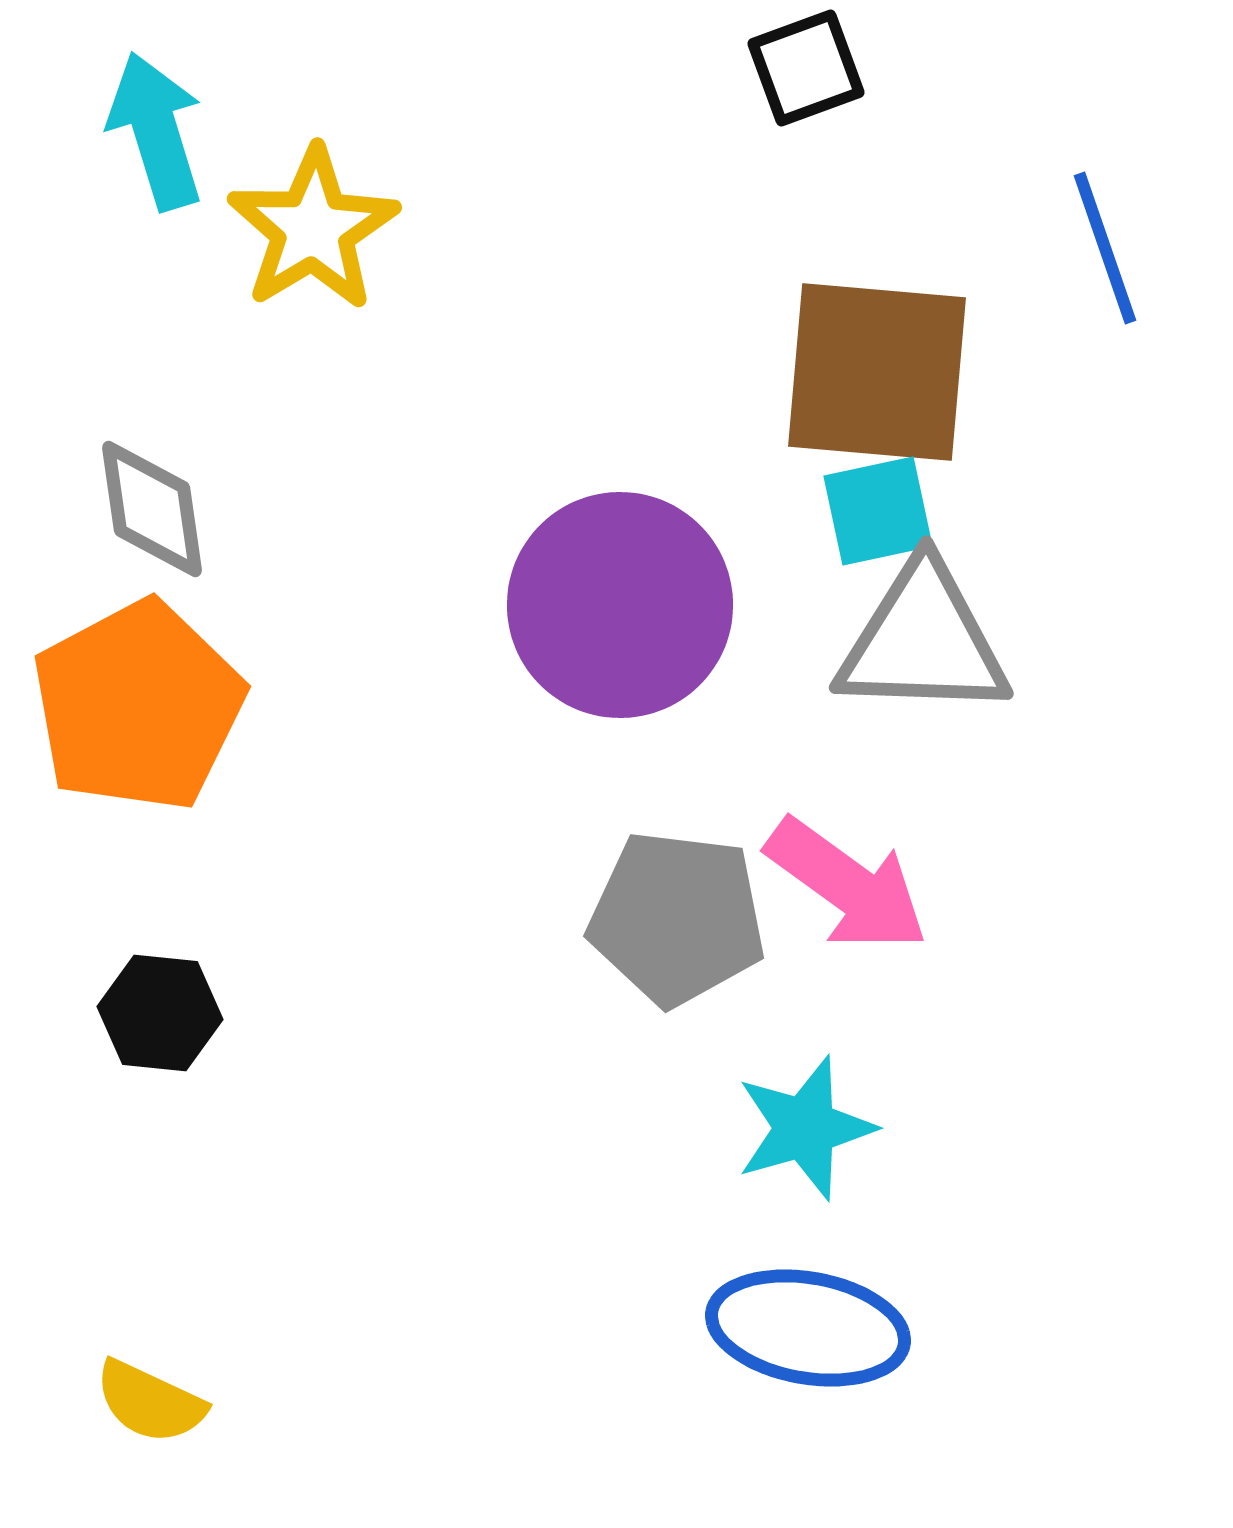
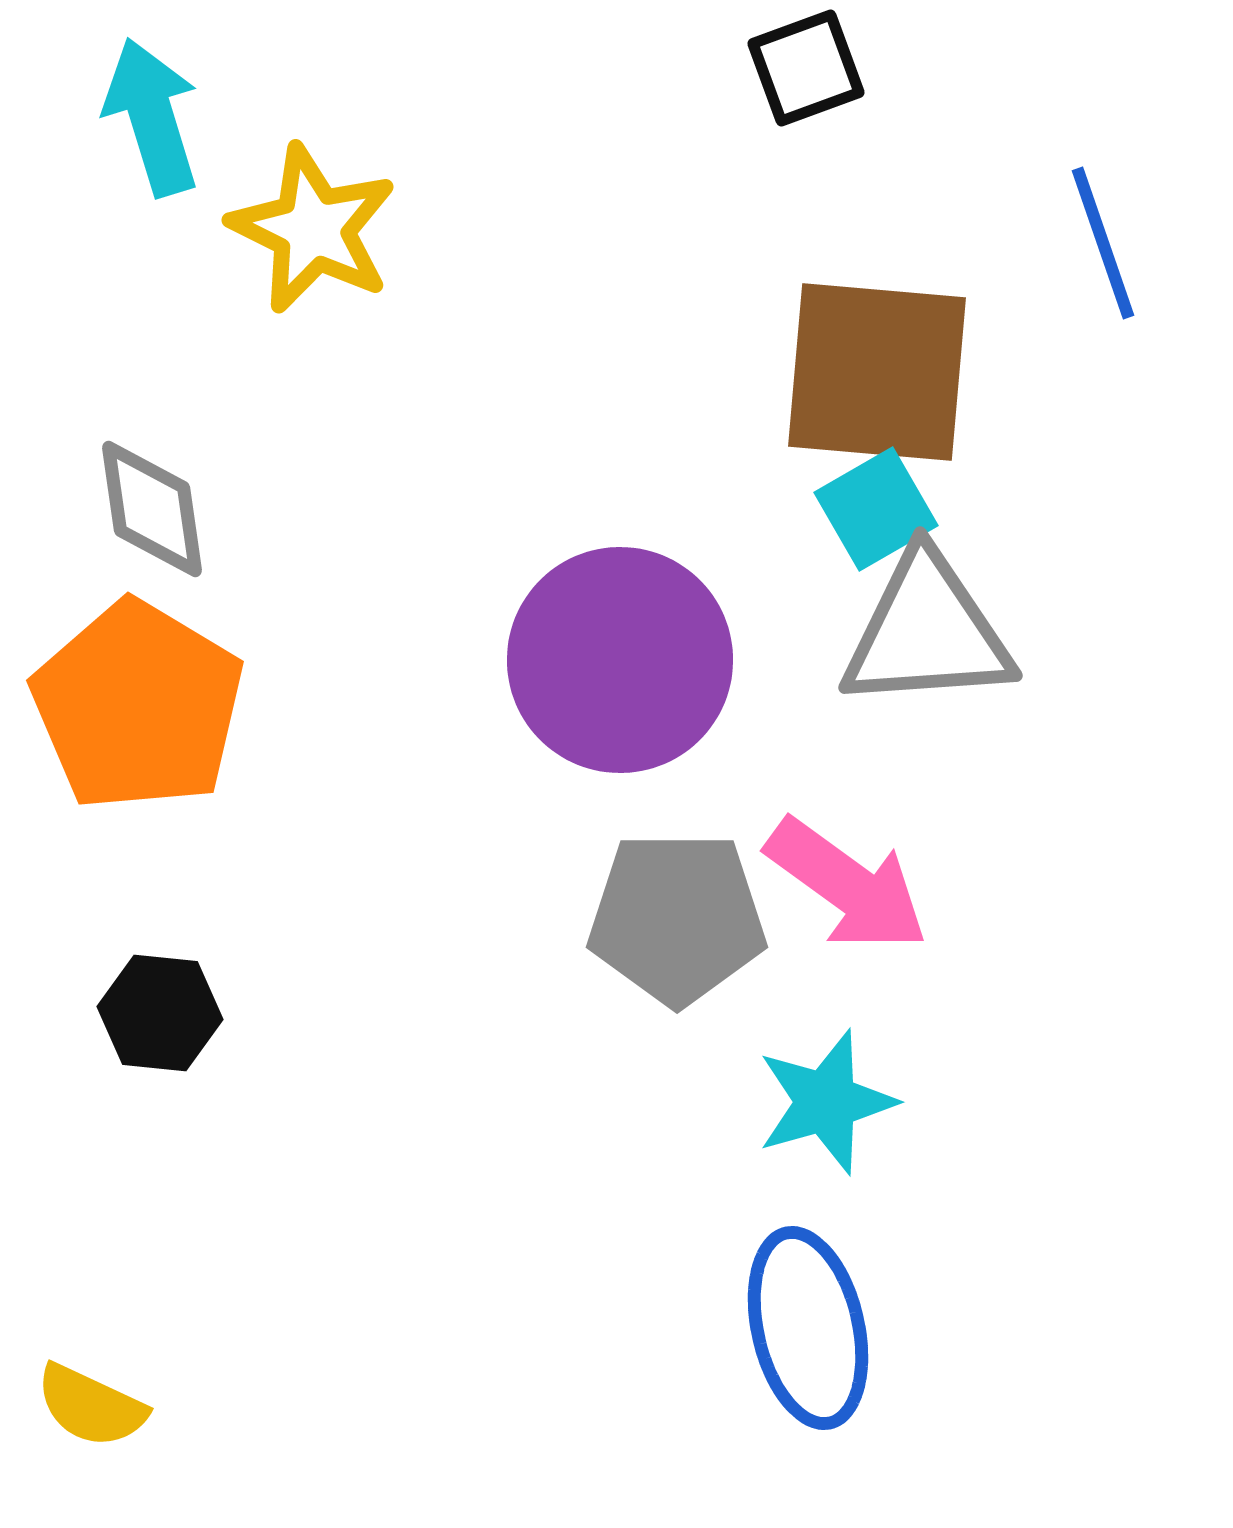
cyan arrow: moved 4 px left, 14 px up
yellow star: rotated 15 degrees counterclockwise
blue line: moved 2 px left, 5 px up
cyan square: moved 2 px left, 2 px up; rotated 18 degrees counterclockwise
purple circle: moved 55 px down
gray triangle: moved 4 px right, 9 px up; rotated 6 degrees counterclockwise
orange pentagon: rotated 13 degrees counterclockwise
gray pentagon: rotated 7 degrees counterclockwise
cyan star: moved 21 px right, 26 px up
blue ellipse: rotated 67 degrees clockwise
yellow semicircle: moved 59 px left, 4 px down
